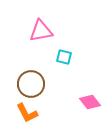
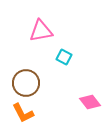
cyan square: rotated 14 degrees clockwise
brown circle: moved 5 px left, 1 px up
orange L-shape: moved 4 px left
